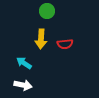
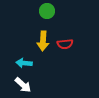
yellow arrow: moved 2 px right, 2 px down
cyan arrow: rotated 28 degrees counterclockwise
white arrow: rotated 30 degrees clockwise
